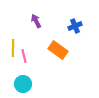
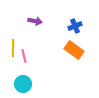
purple arrow: moved 1 px left; rotated 128 degrees clockwise
orange rectangle: moved 16 px right
